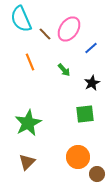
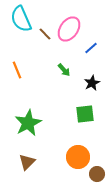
orange line: moved 13 px left, 8 px down
